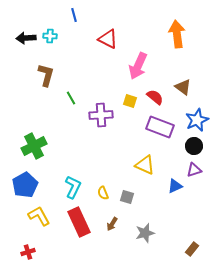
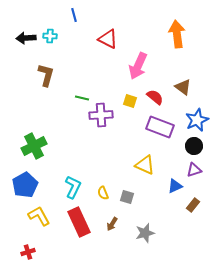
green line: moved 11 px right; rotated 48 degrees counterclockwise
brown rectangle: moved 1 px right, 44 px up
